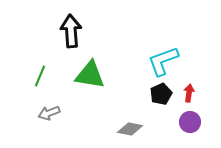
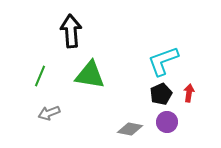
purple circle: moved 23 px left
